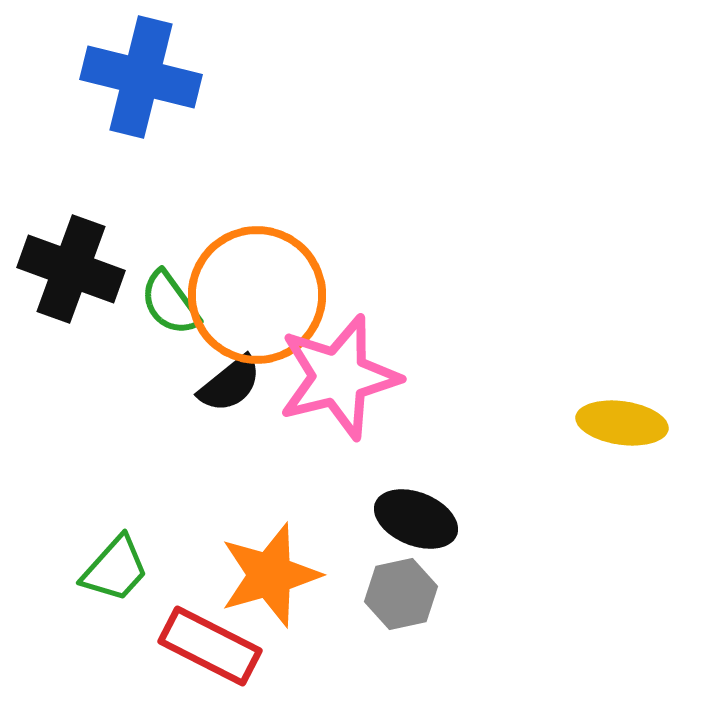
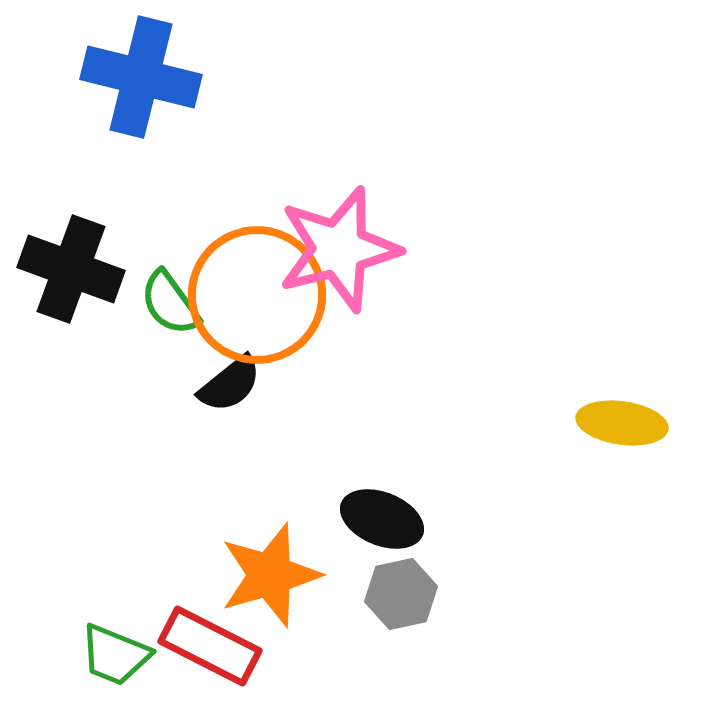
pink star: moved 128 px up
black ellipse: moved 34 px left
green trapezoid: moved 86 px down; rotated 70 degrees clockwise
